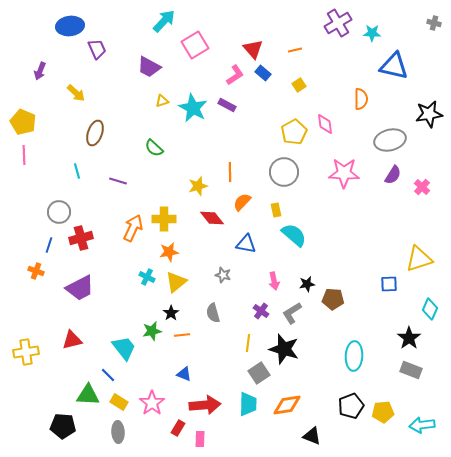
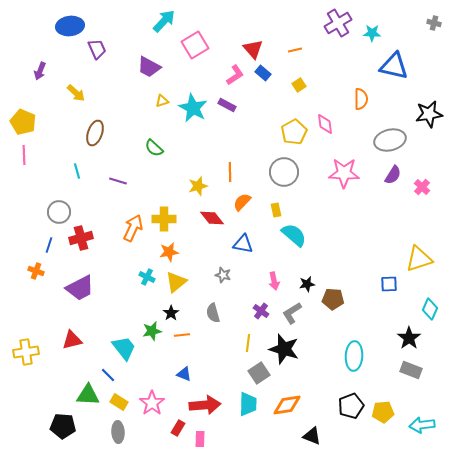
blue triangle at (246, 244): moved 3 px left
